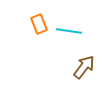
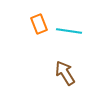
brown arrow: moved 19 px left, 6 px down; rotated 70 degrees counterclockwise
